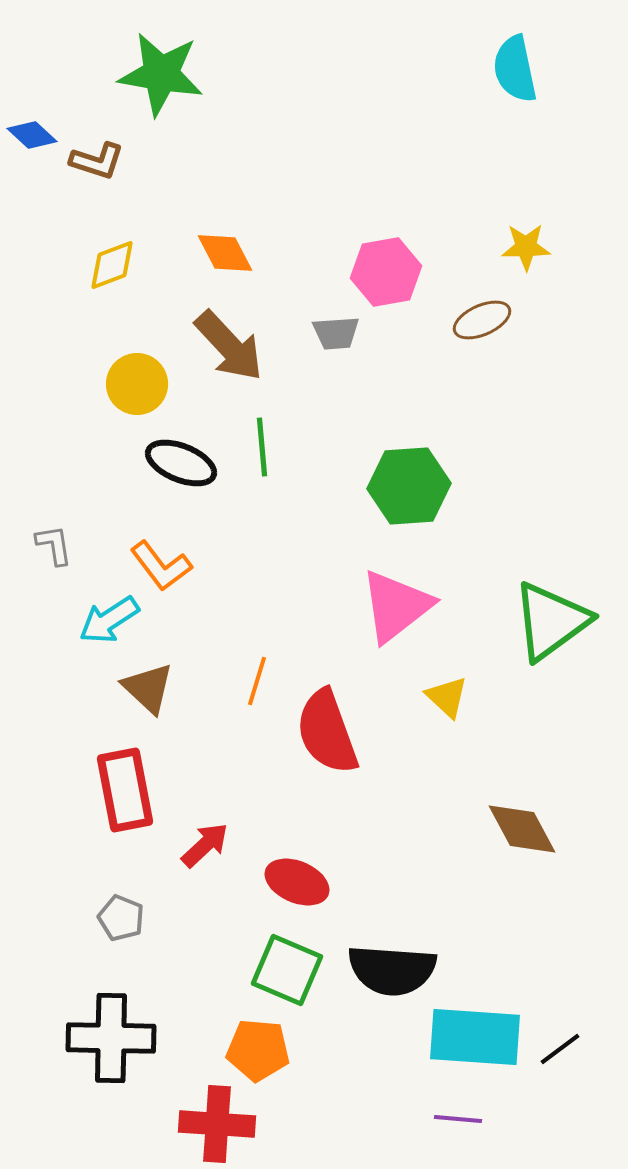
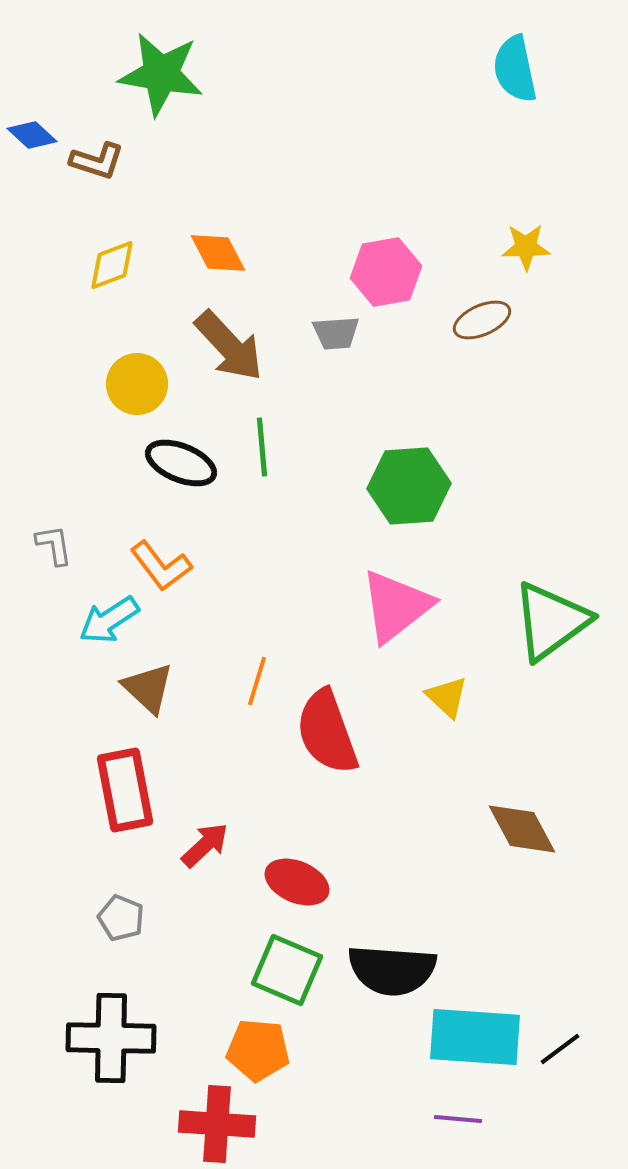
orange diamond: moved 7 px left
